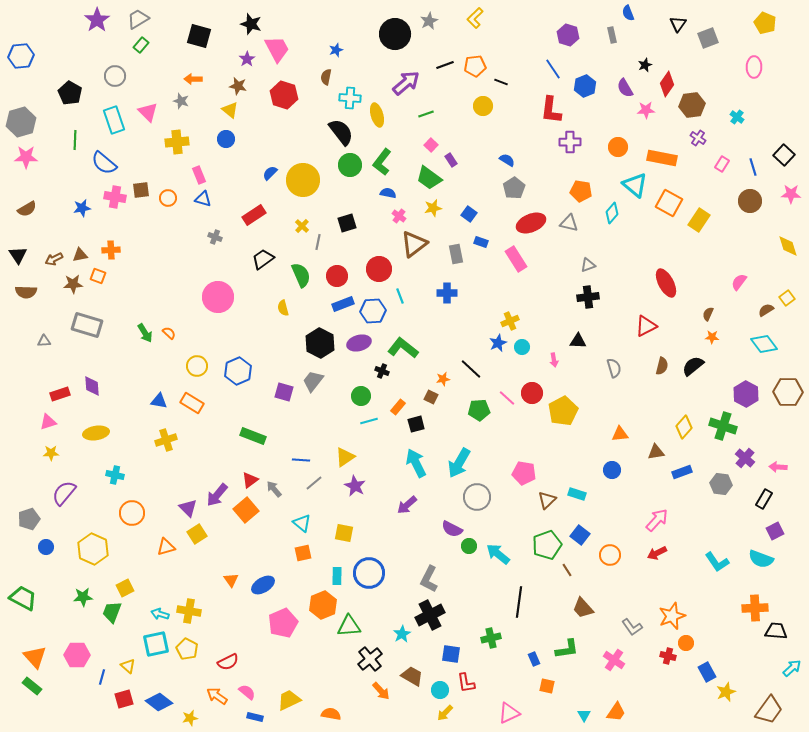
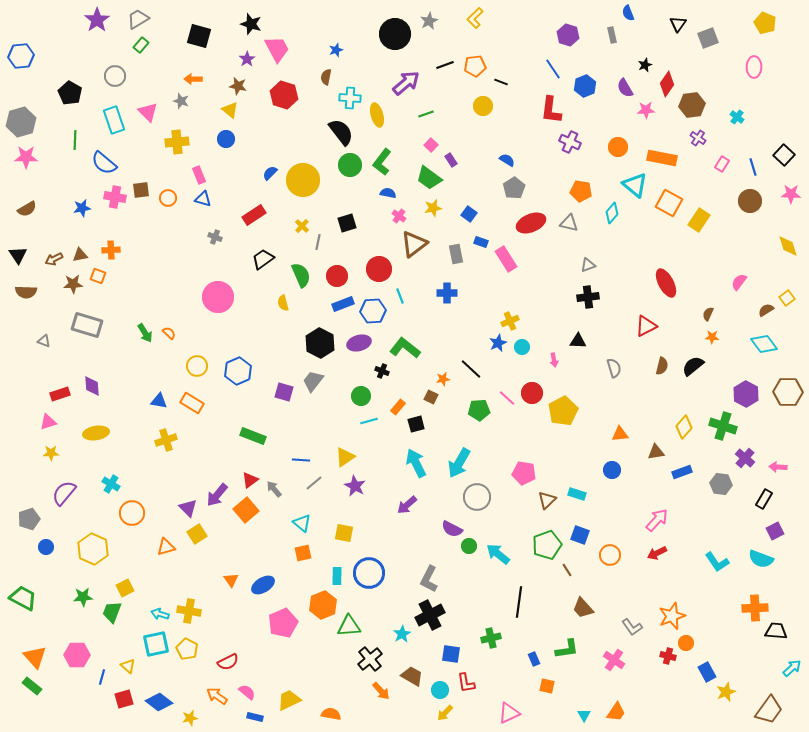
purple cross at (570, 142): rotated 25 degrees clockwise
pink rectangle at (516, 259): moved 10 px left
yellow semicircle at (283, 308): moved 5 px up
gray triangle at (44, 341): rotated 24 degrees clockwise
green L-shape at (403, 348): moved 2 px right
cyan cross at (115, 475): moved 4 px left, 9 px down; rotated 18 degrees clockwise
blue square at (580, 535): rotated 18 degrees counterclockwise
